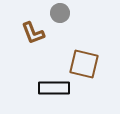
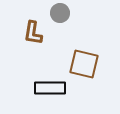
brown L-shape: rotated 30 degrees clockwise
black rectangle: moved 4 px left
